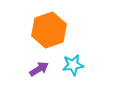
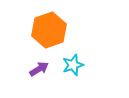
cyan star: rotated 10 degrees counterclockwise
